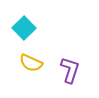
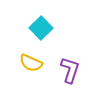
cyan square: moved 17 px right
